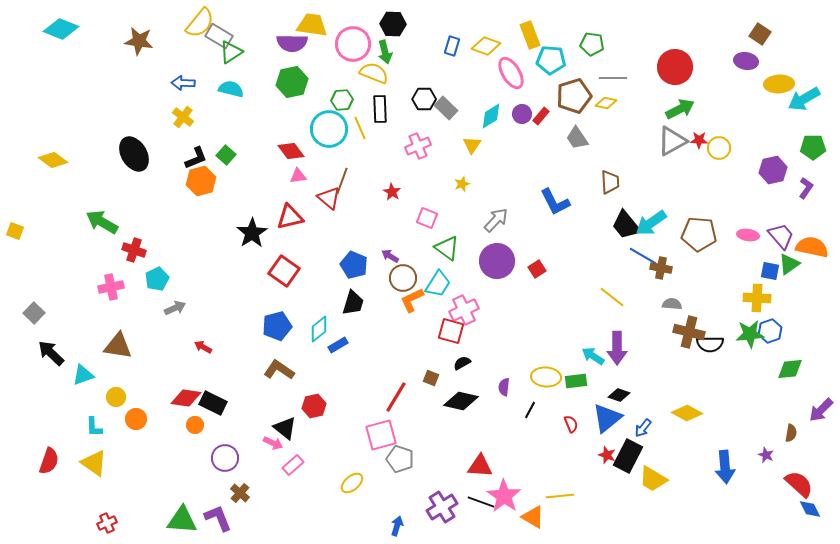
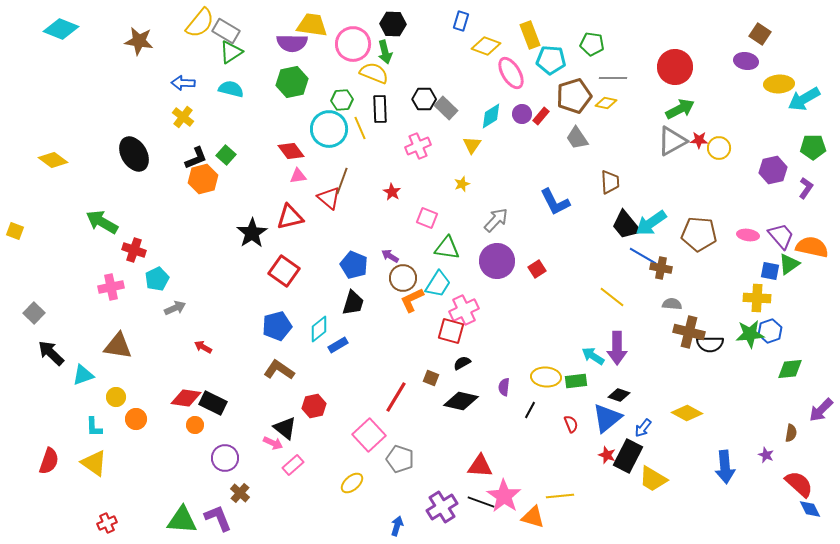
gray rectangle at (219, 36): moved 7 px right, 5 px up
blue rectangle at (452, 46): moved 9 px right, 25 px up
orange hexagon at (201, 181): moved 2 px right, 2 px up
green triangle at (447, 248): rotated 28 degrees counterclockwise
pink square at (381, 435): moved 12 px left; rotated 28 degrees counterclockwise
orange triangle at (533, 517): rotated 15 degrees counterclockwise
